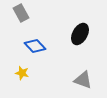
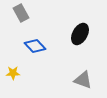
yellow star: moved 9 px left; rotated 16 degrees counterclockwise
